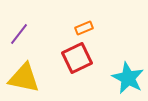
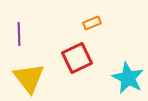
orange rectangle: moved 8 px right, 5 px up
purple line: rotated 40 degrees counterclockwise
yellow triangle: moved 5 px right; rotated 40 degrees clockwise
